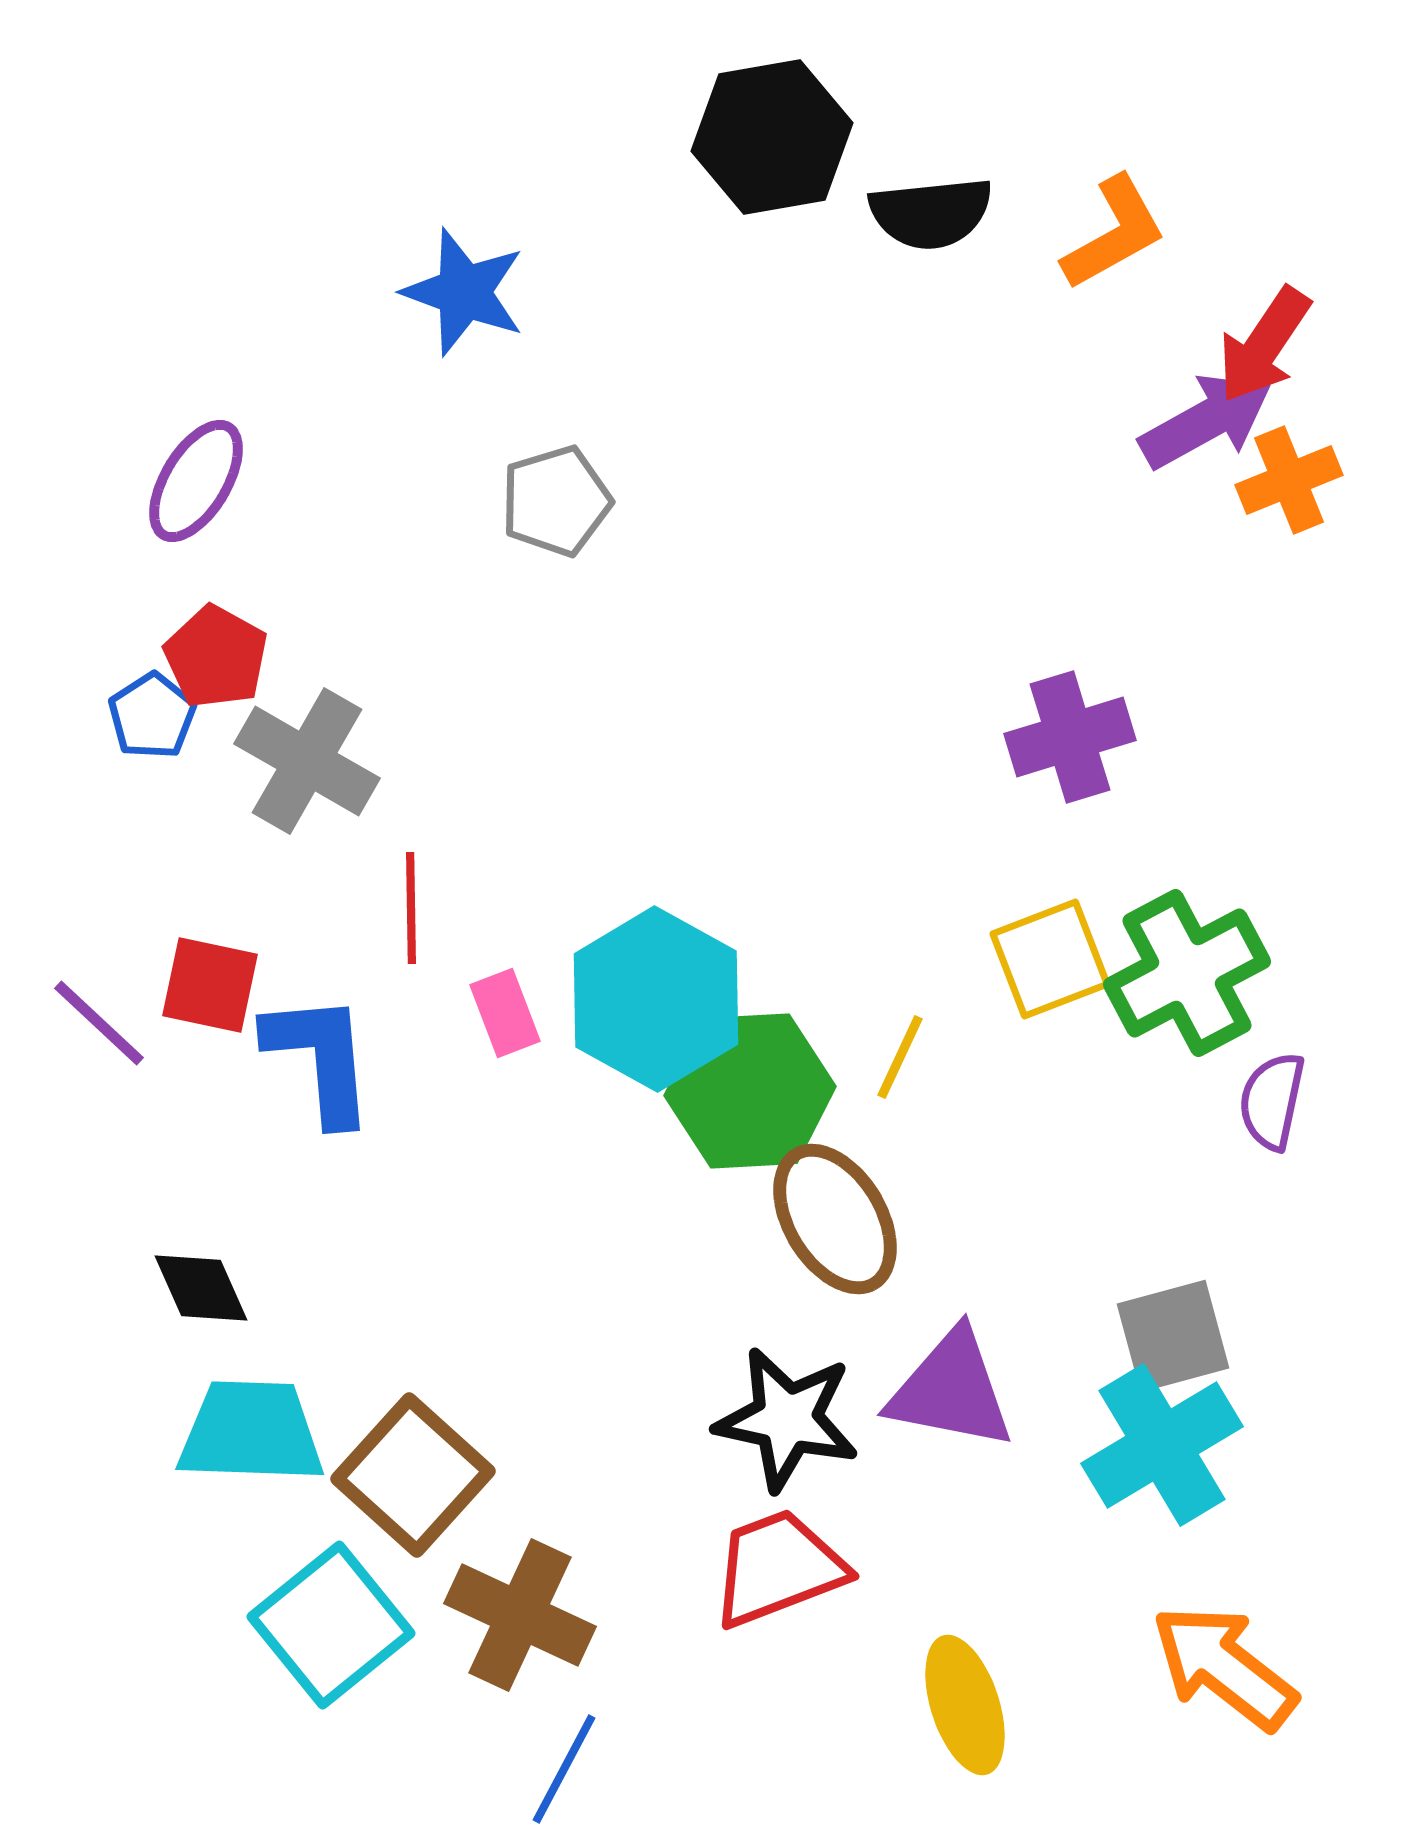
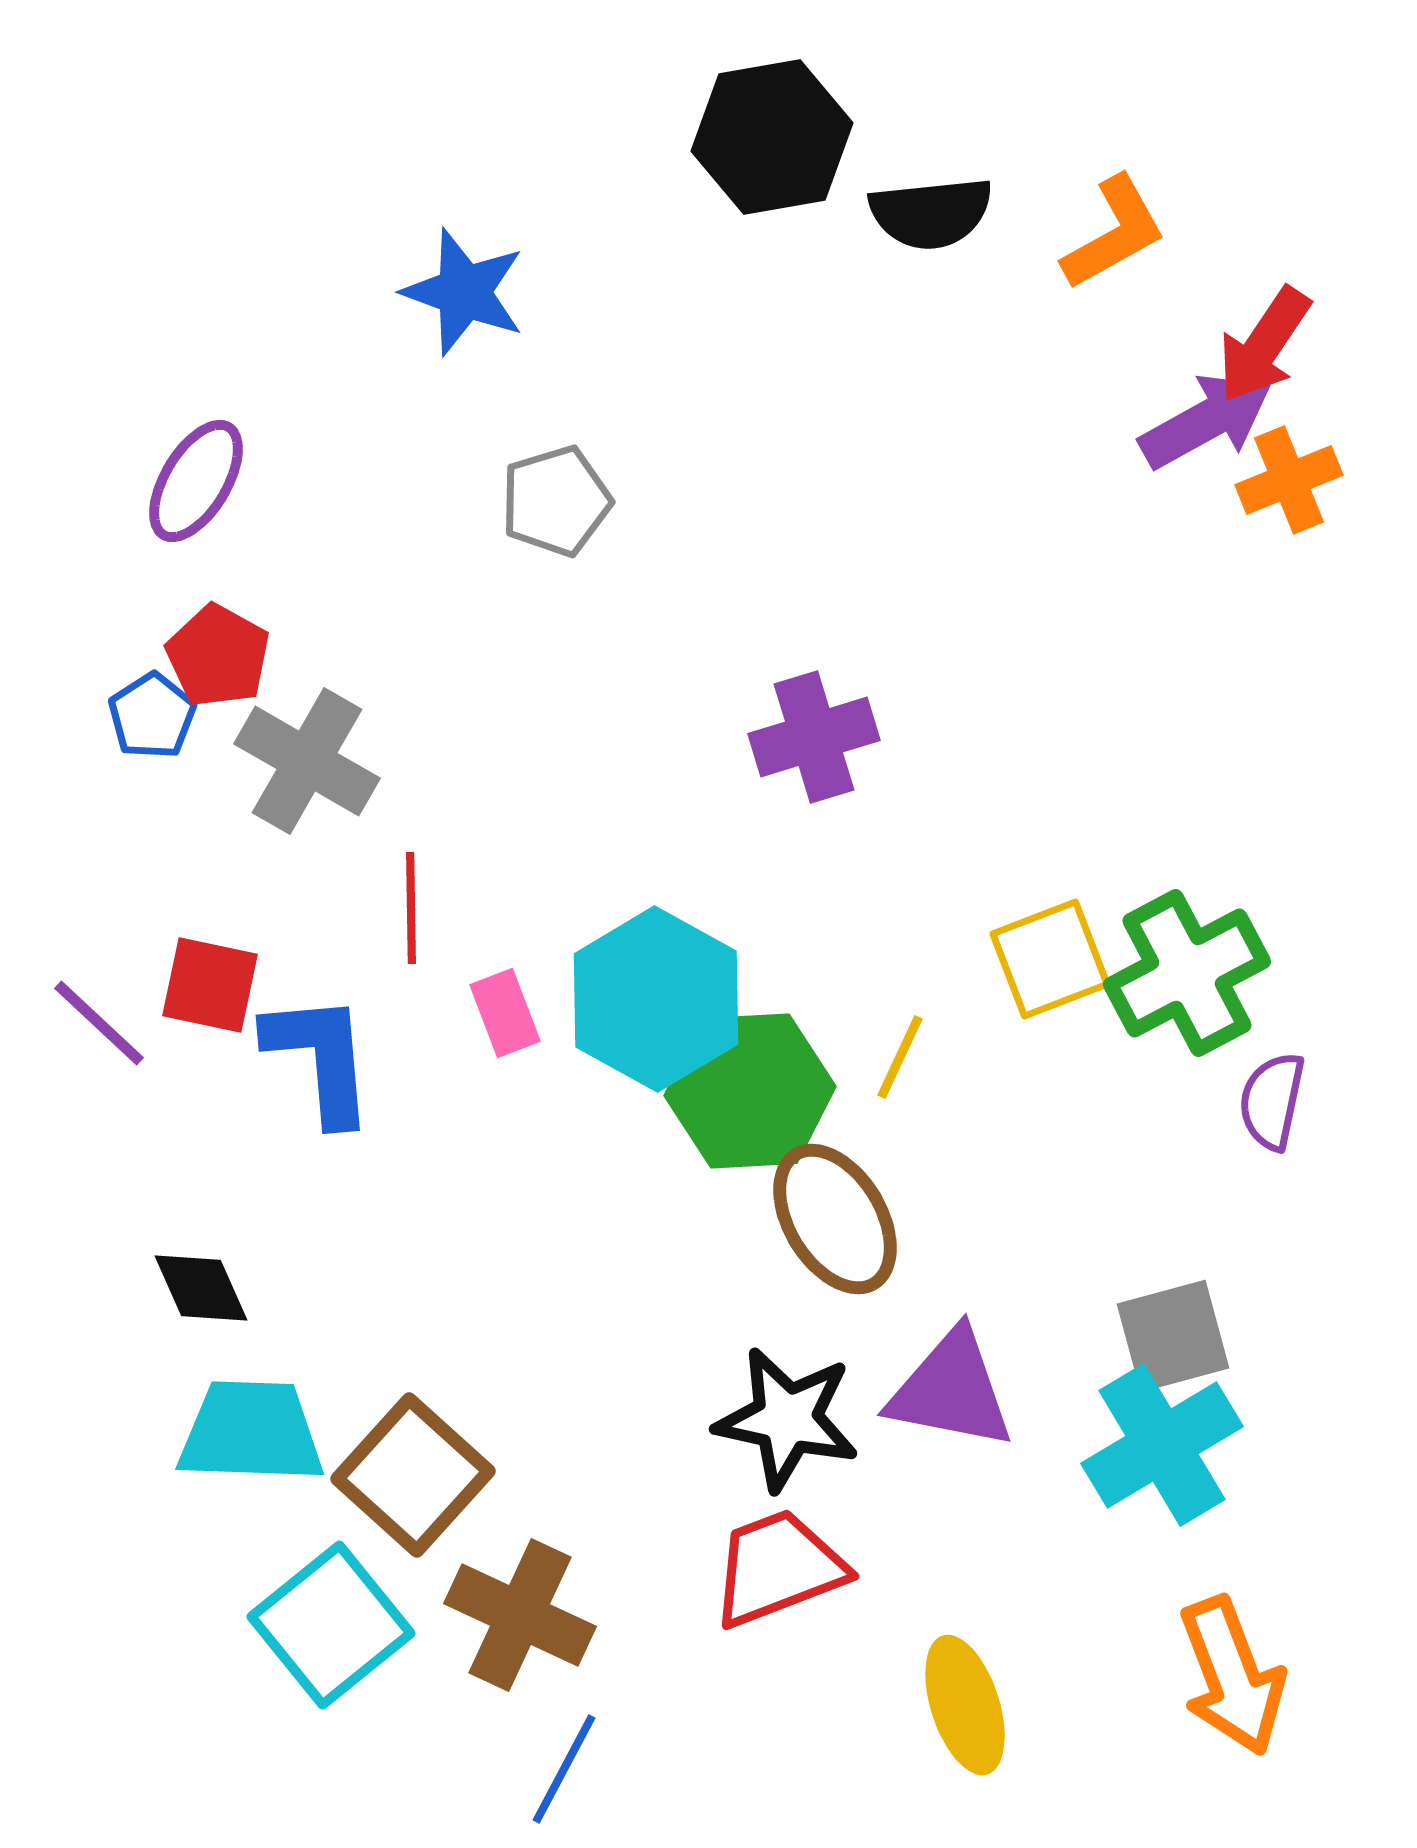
red pentagon: moved 2 px right, 1 px up
purple cross: moved 256 px left
orange arrow: moved 8 px right, 9 px down; rotated 149 degrees counterclockwise
